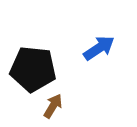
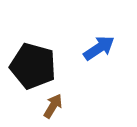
black pentagon: moved 3 px up; rotated 9 degrees clockwise
